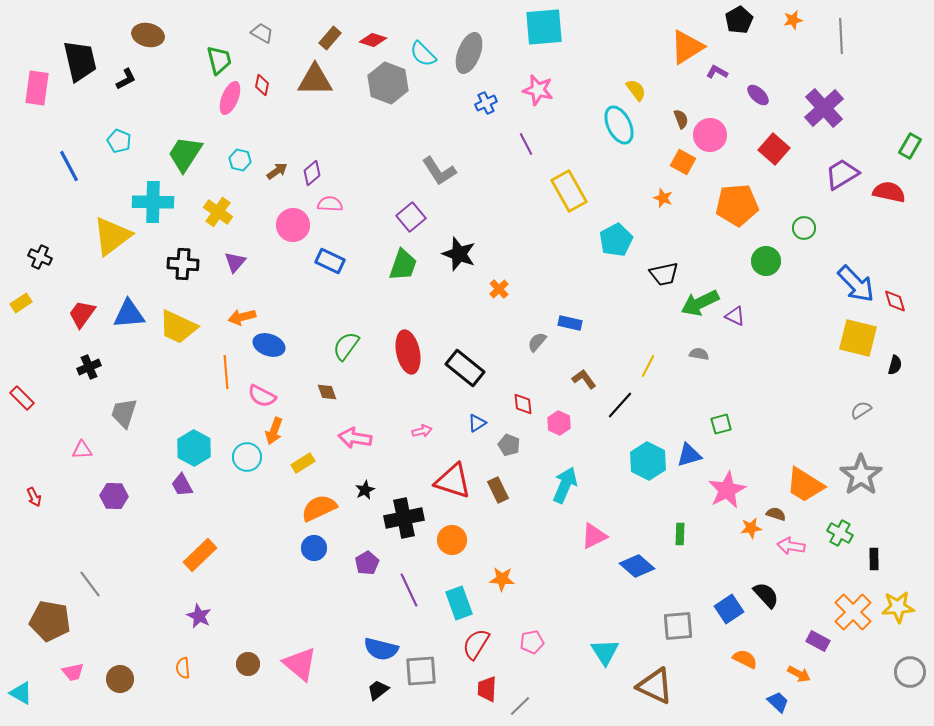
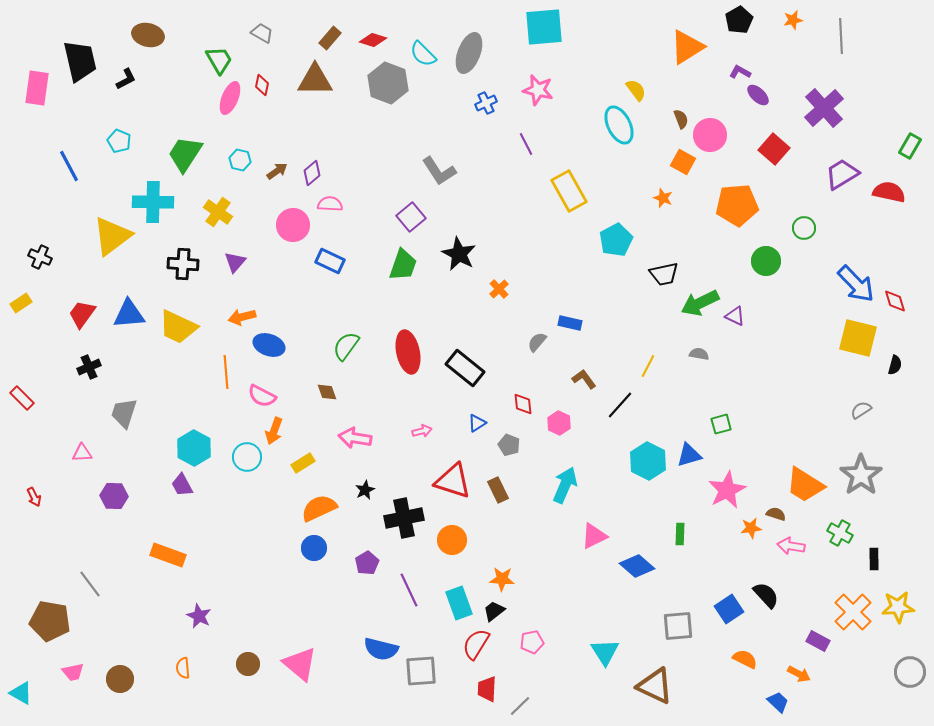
green trapezoid at (219, 60): rotated 16 degrees counterclockwise
purple L-shape at (717, 72): moved 23 px right
black star at (459, 254): rotated 8 degrees clockwise
pink triangle at (82, 450): moved 3 px down
orange rectangle at (200, 555): moved 32 px left; rotated 64 degrees clockwise
black trapezoid at (378, 690): moved 116 px right, 79 px up
